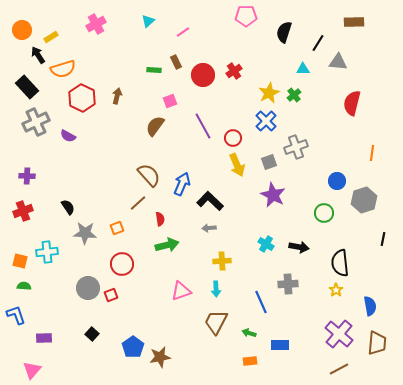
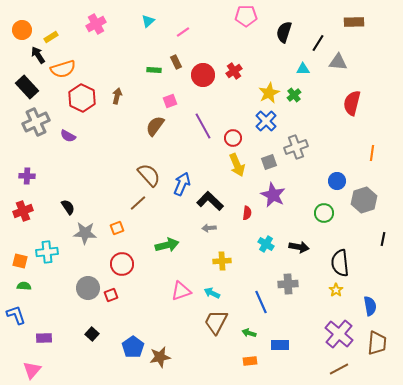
red semicircle at (160, 219): moved 87 px right, 6 px up; rotated 16 degrees clockwise
cyan arrow at (216, 289): moved 4 px left, 4 px down; rotated 119 degrees clockwise
